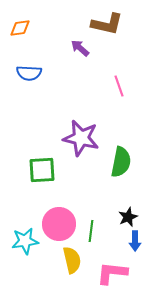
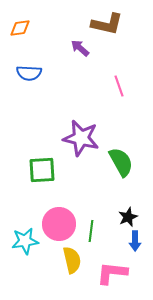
green semicircle: rotated 40 degrees counterclockwise
